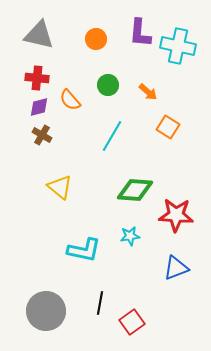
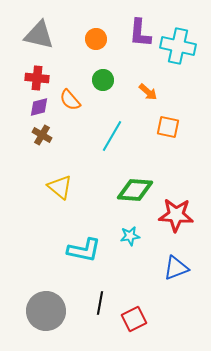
green circle: moved 5 px left, 5 px up
orange square: rotated 20 degrees counterclockwise
red square: moved 2 px right, 3 px up; rotated 10 degrees clockwise
